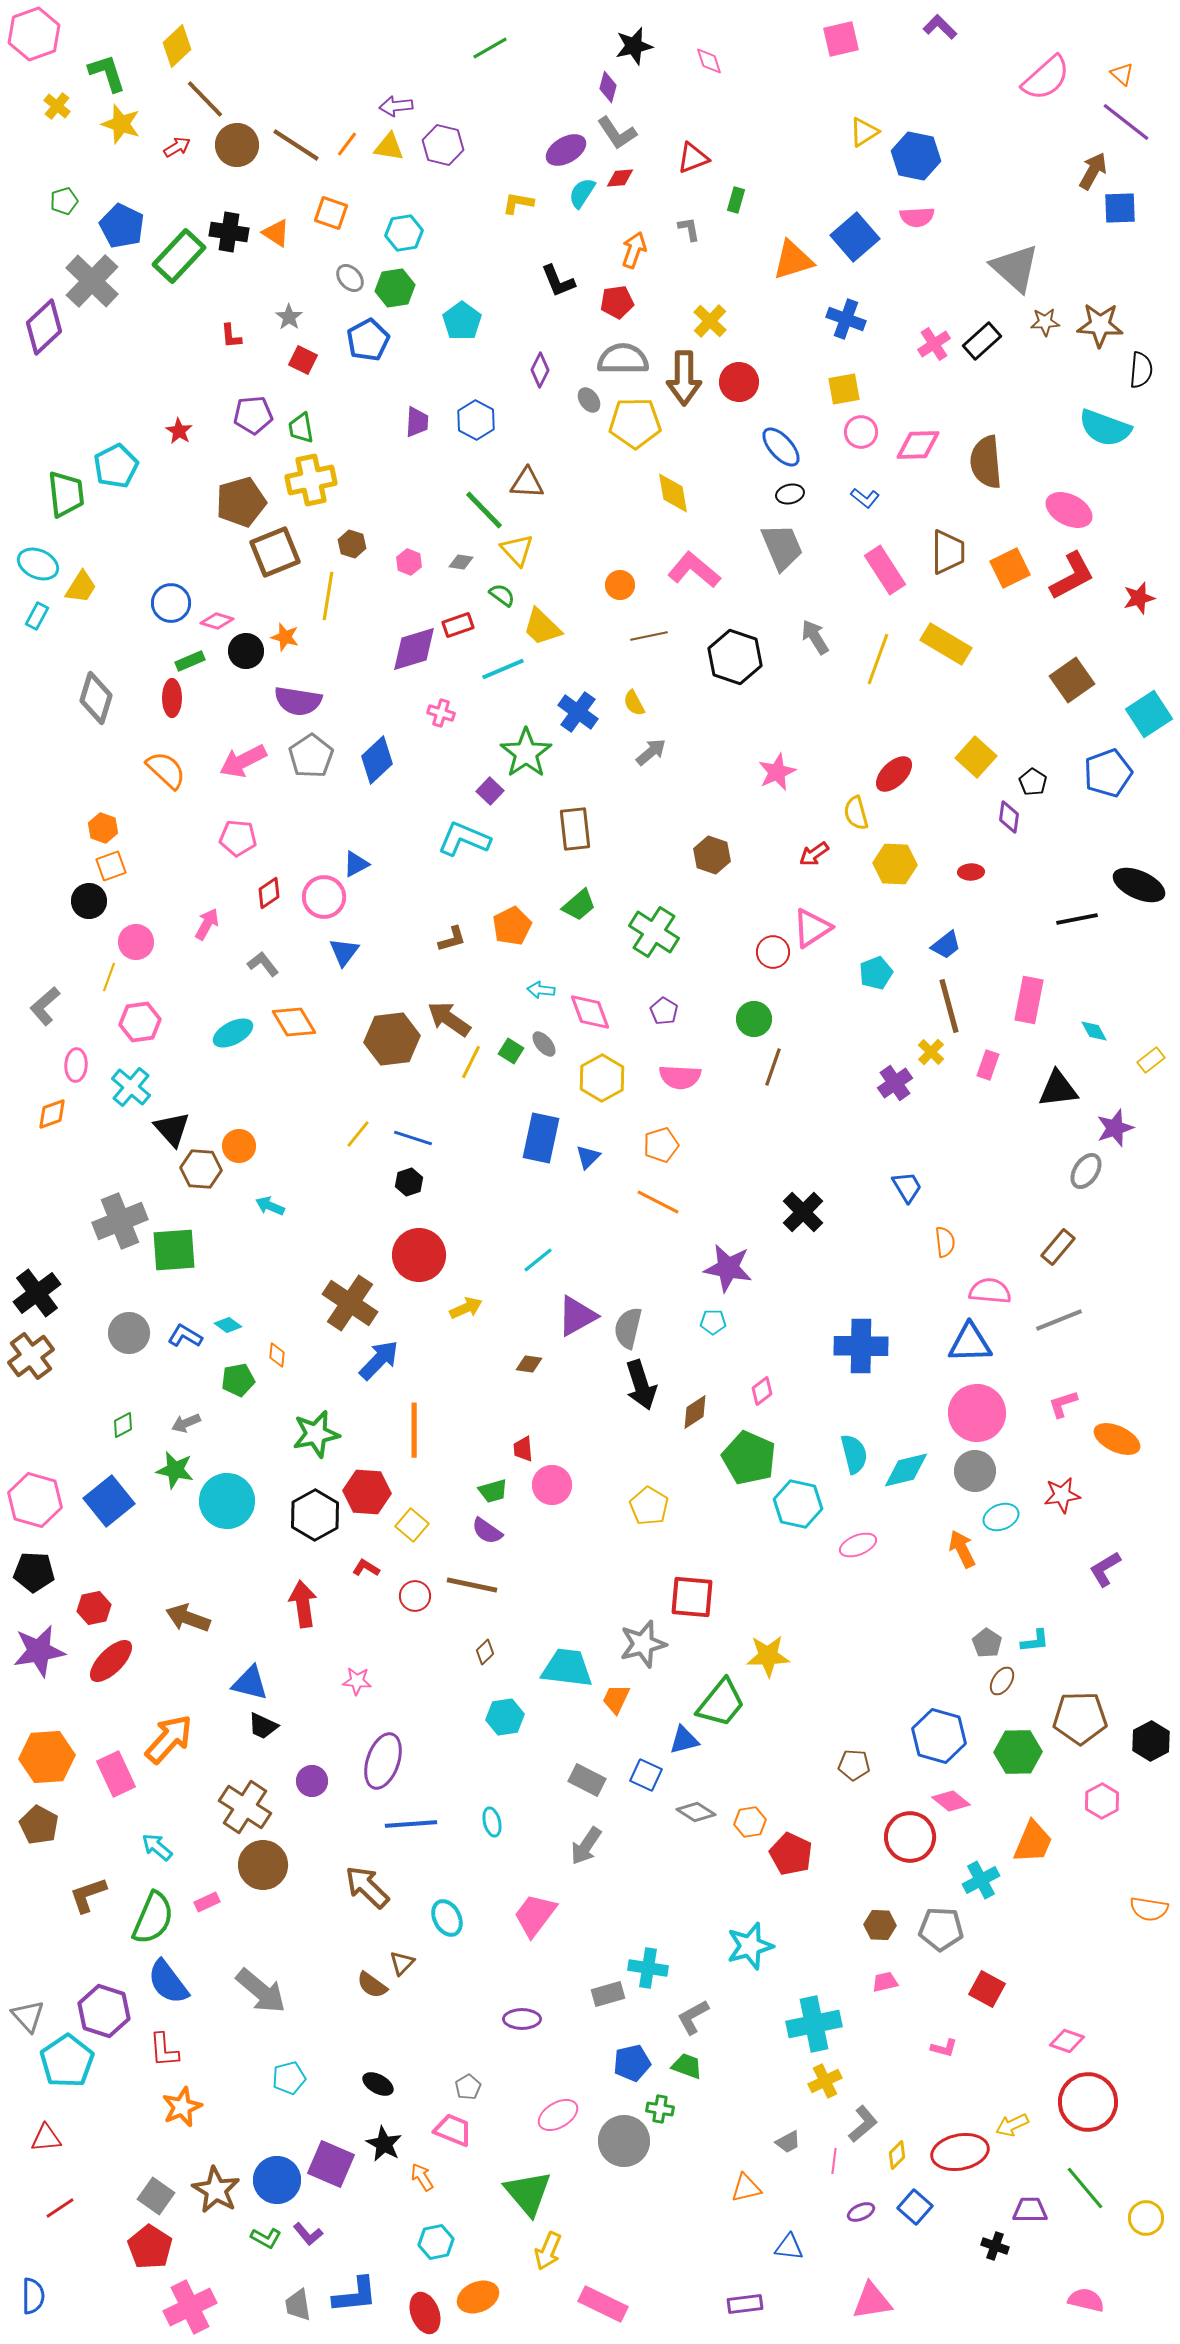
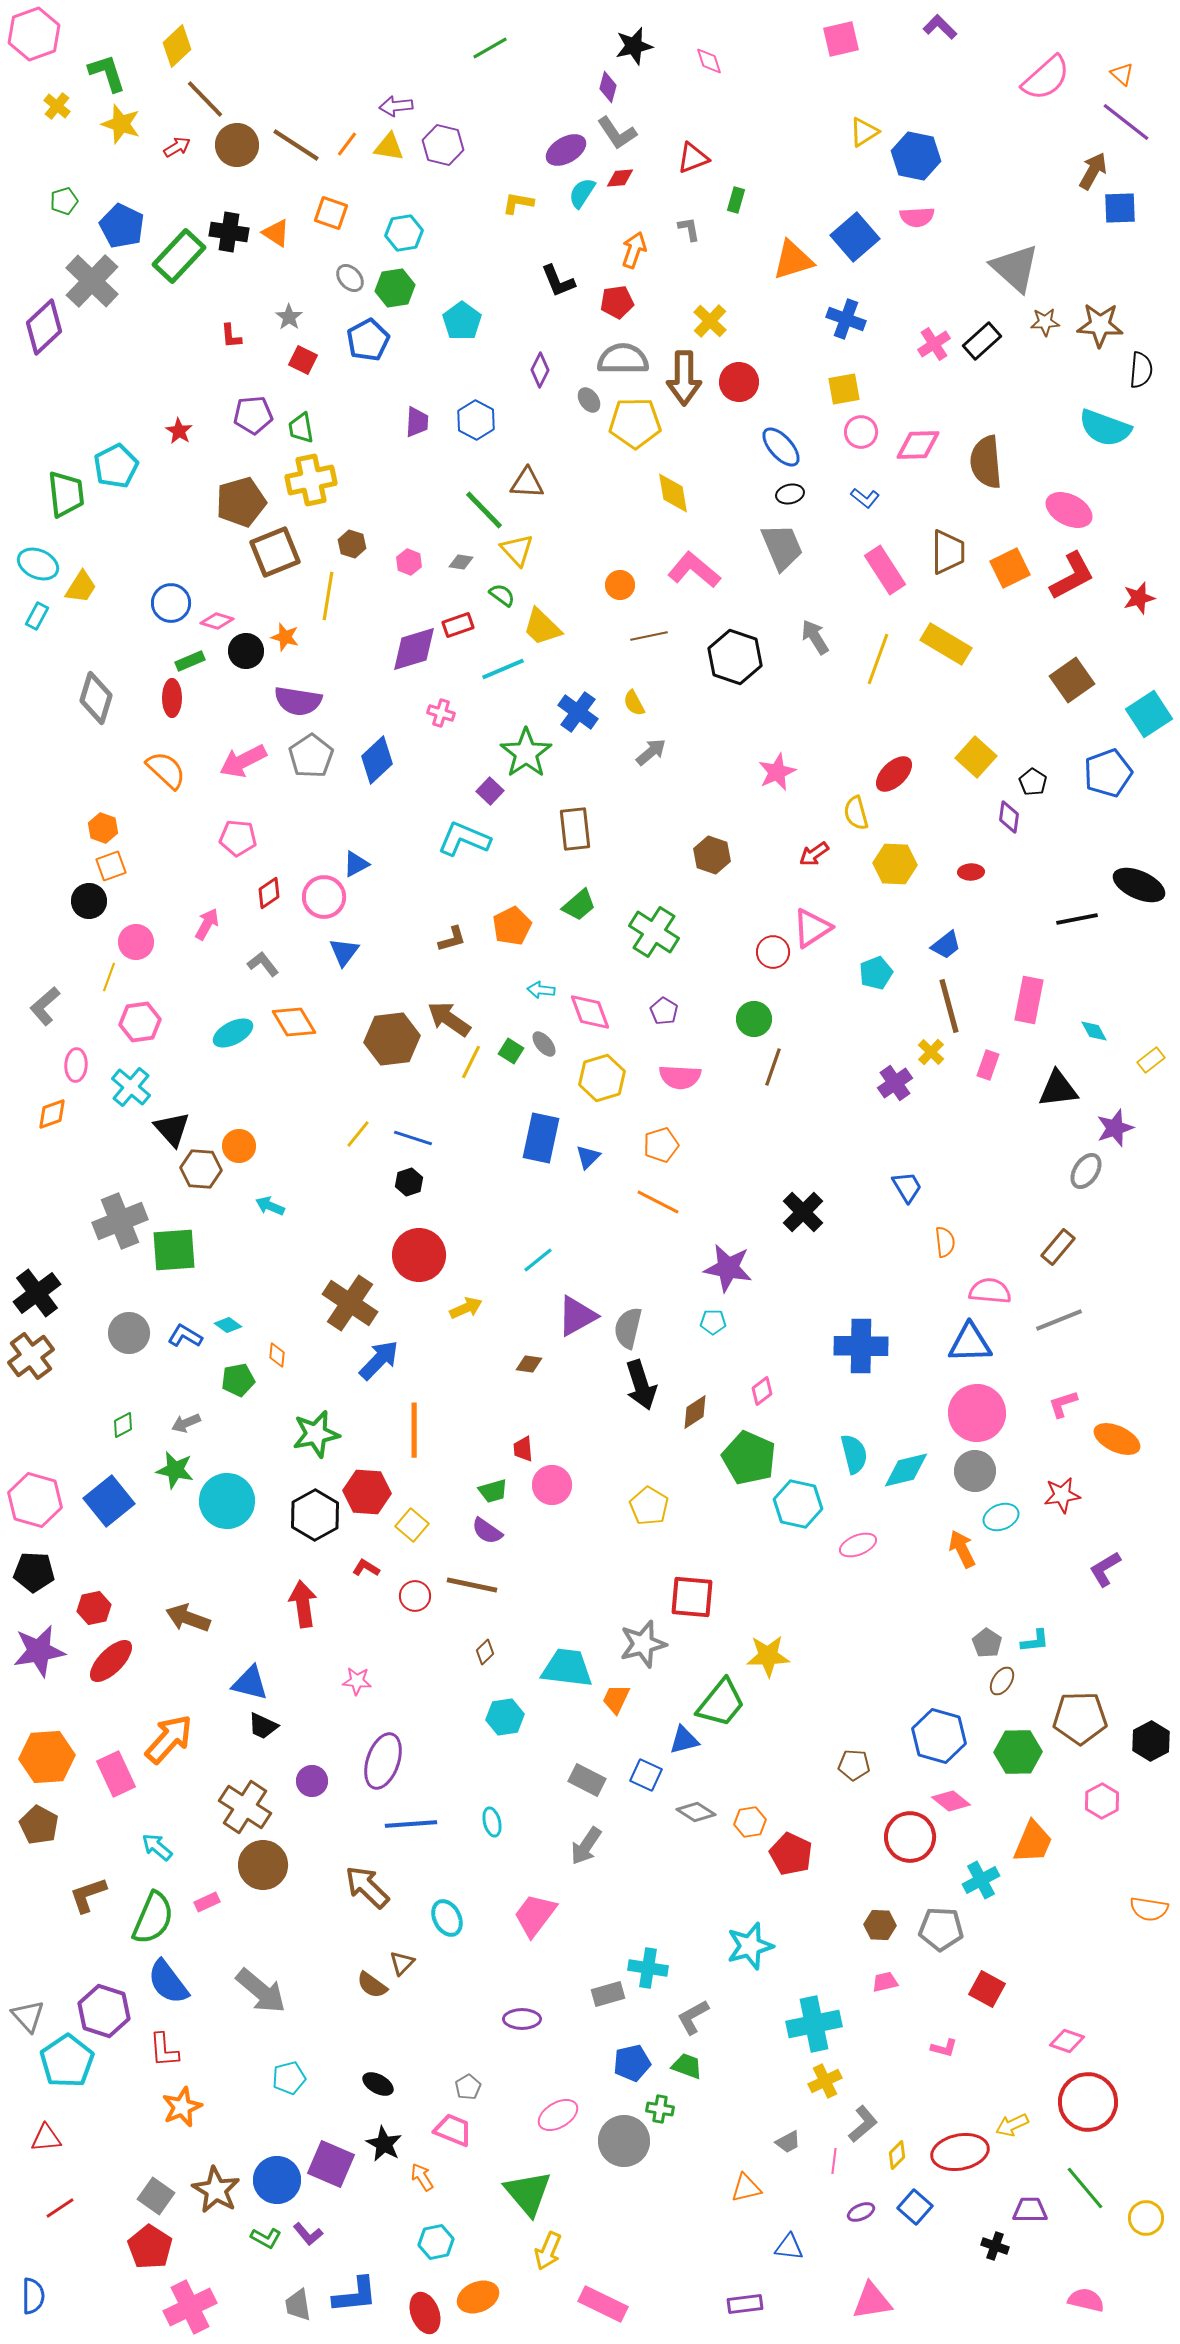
yellow hexagon at (602, 1078): rotated 12 degrees clockwise
